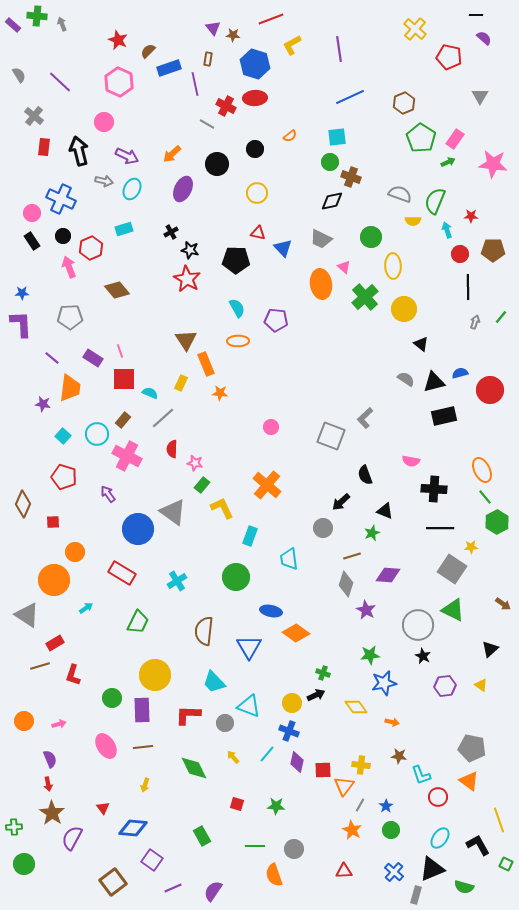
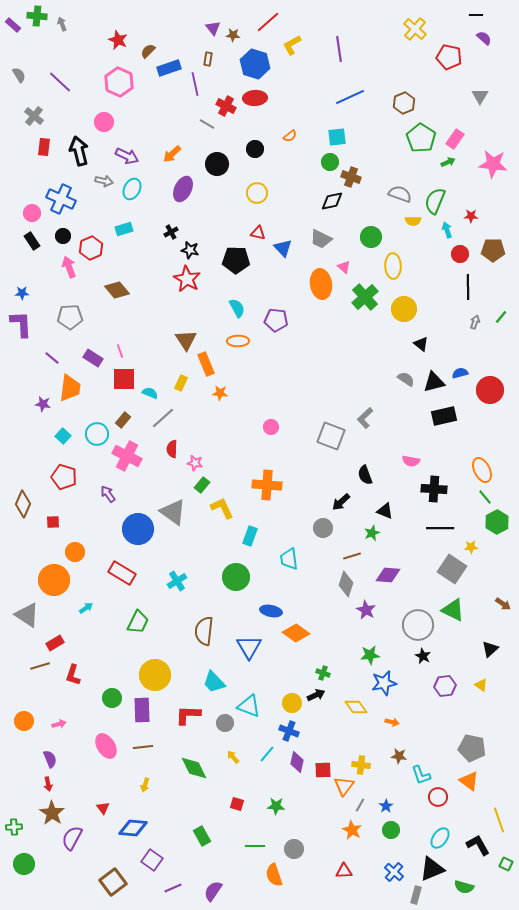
red line at (271, 19): moved 3 px left, 3 px down; rotated 20 degrees counterclockwise
orange cross at (267, 485): rotated 36 degrees counterclockwise
